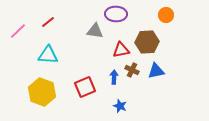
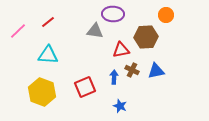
purple ellipse: moved 3 px left
brown hexagon: moved 1 px left, 5 px up
